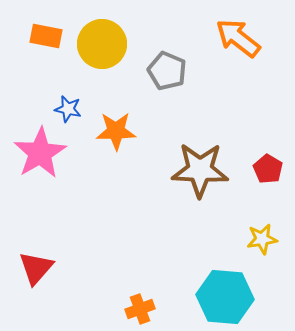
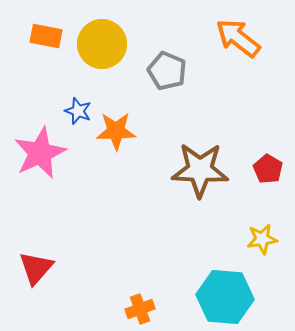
blue star: moved 10 px right, 2 px down; rotated 8 degrees clockwise
pink star: rotated 6 degrees clockwise
